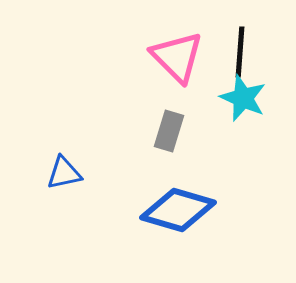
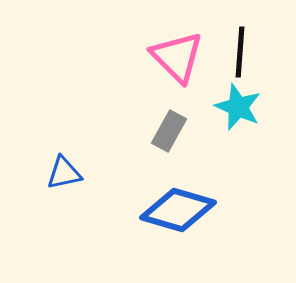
cyan star: moved 5 px left, 9 px down
gray rectangle: rotated 12 degrees clockwise
